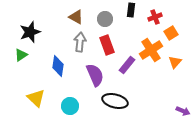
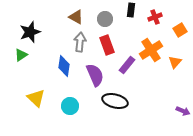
orange square: moved 9 px right, 3 px up
blue diamond: moved 6 px right
